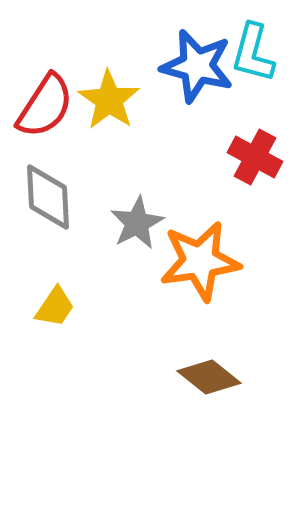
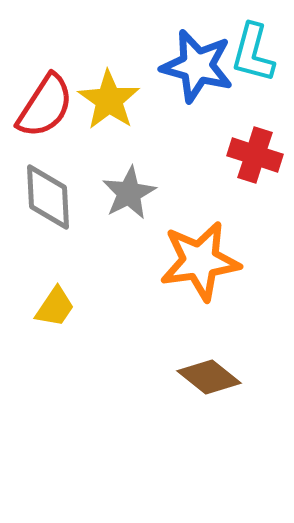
red cross: moved 2 px up; rotated 10 degrees counterclockwise
gray star: moved 8 px left, 30 px up
